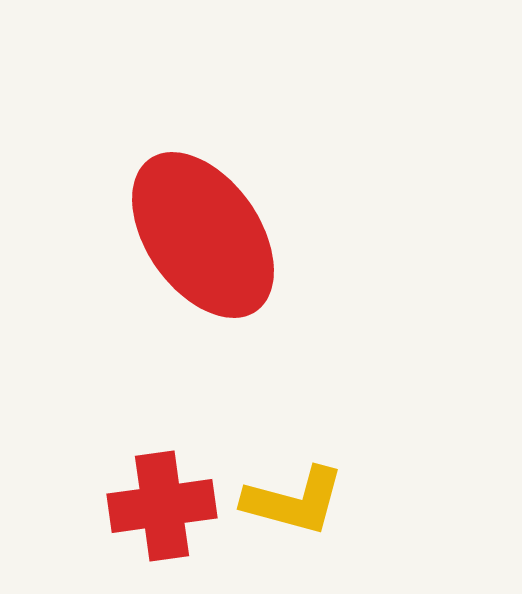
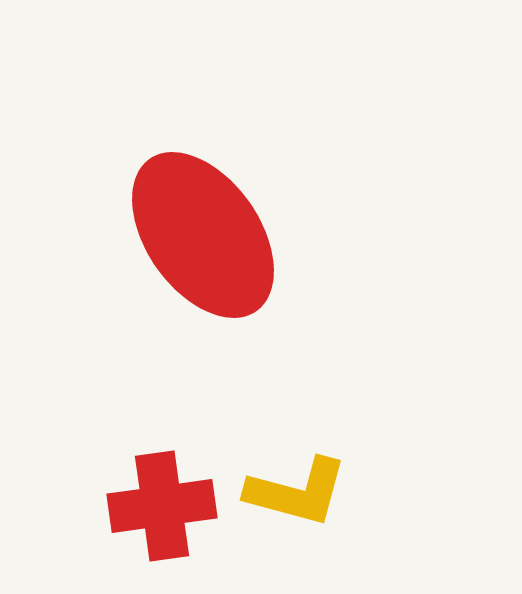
yellow L-shape: moved 3 px right, 9 px up
